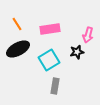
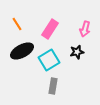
pink rectangle: rotated 48 degrees counterclockwise
pink arrow: moved 3 px left, 6 px up
black ellipse: moved 4 px right, 2 px down
gray rectangle: moved 2 px left
